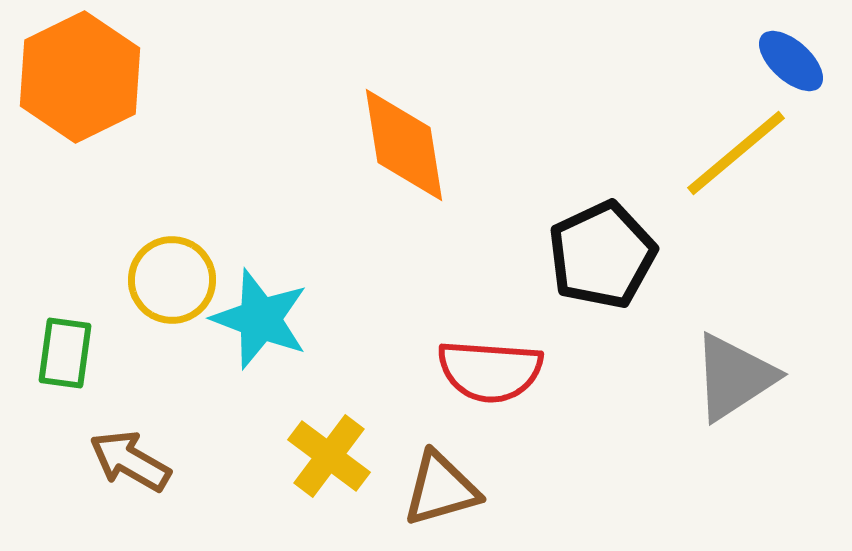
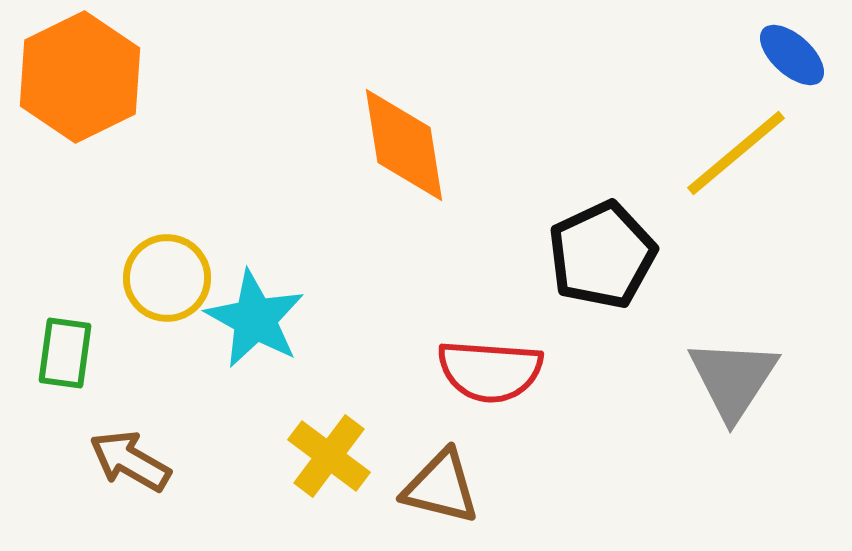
blue ellipse: moved 1 px right, 6 px up
yellow circle: moved 5 px left, 2 px up
cyan star: moved 5 px left; rotated 8 degrees clockwise
gray triangle: moved 1 px left, 2 px down; rotated 24 degrees counterclockwise
brown triangle: moved 2 px up; rotated 30 degrees clockwise
